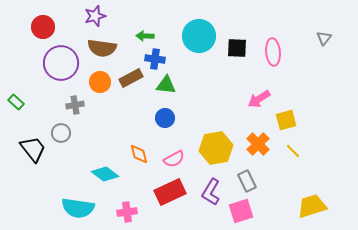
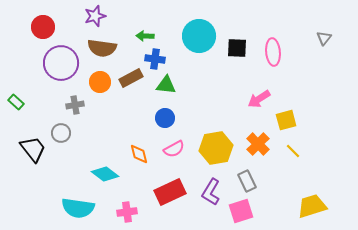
pink semicircle: moved 10 px up
